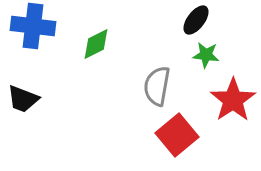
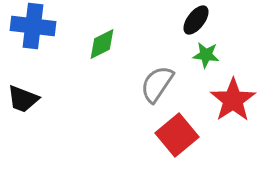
green diamond: moved 6 px right
gray semicircle: moved 2 px up; rotated 24 degrees clockwise
